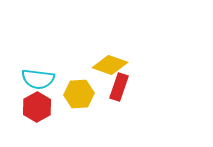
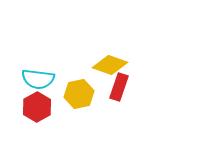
yellow hexagon: rotated 8 degrees counterclockwise
